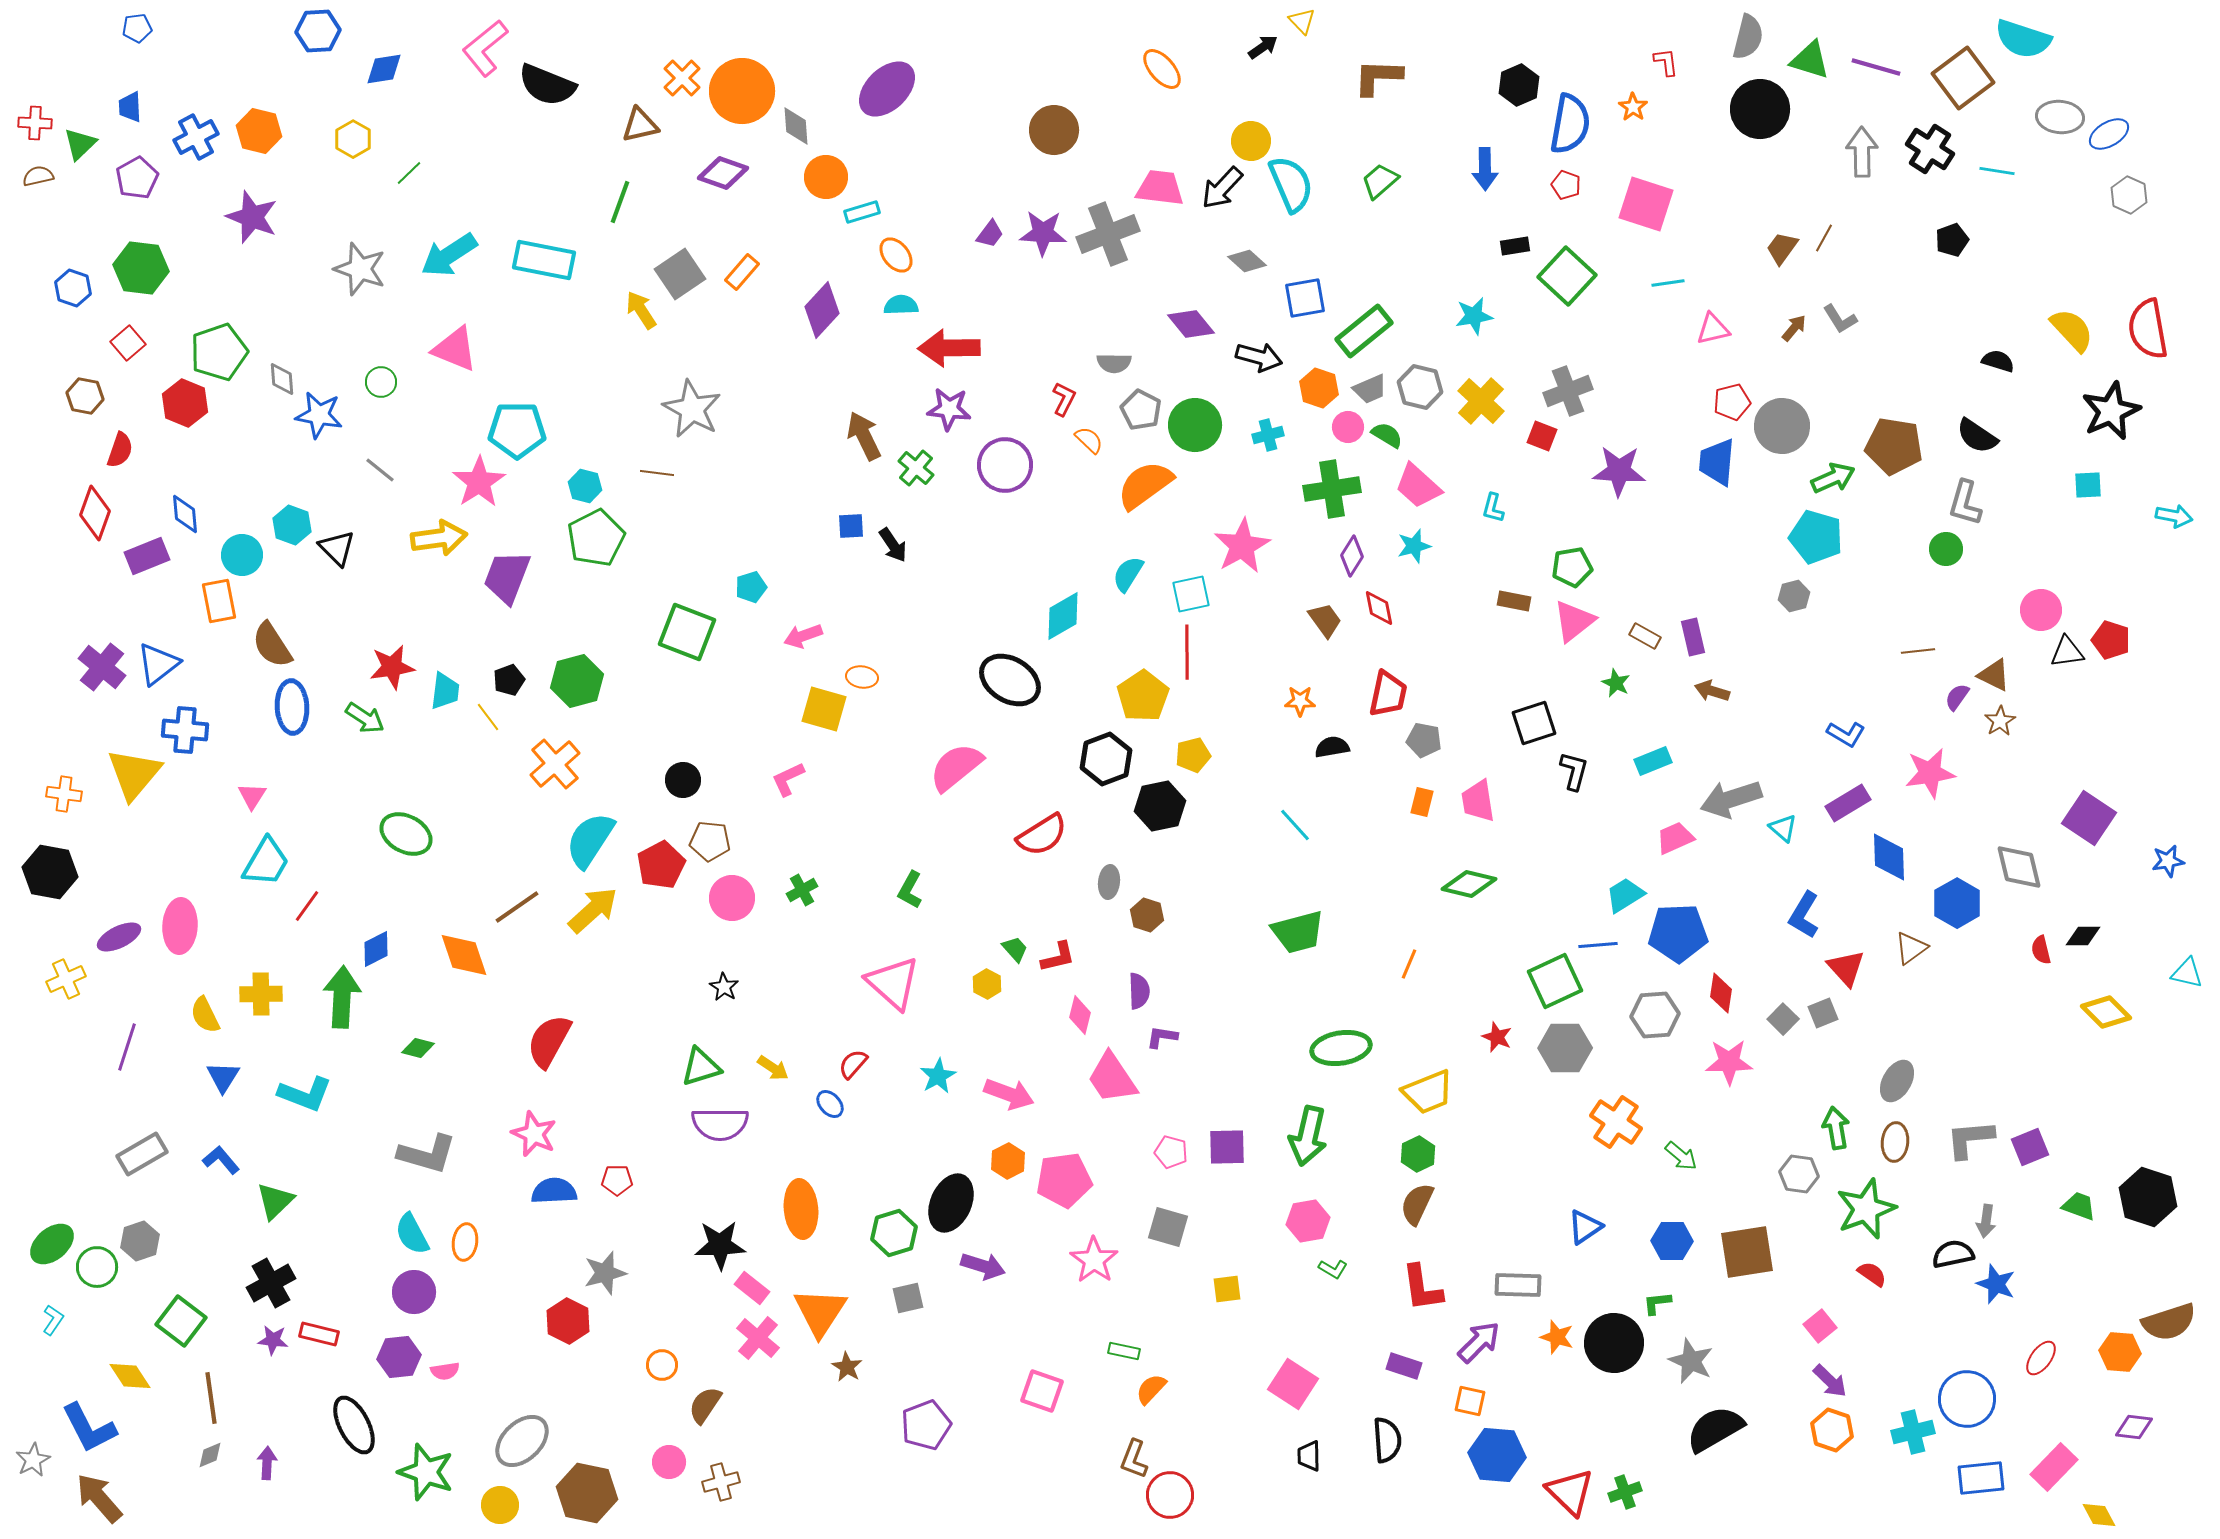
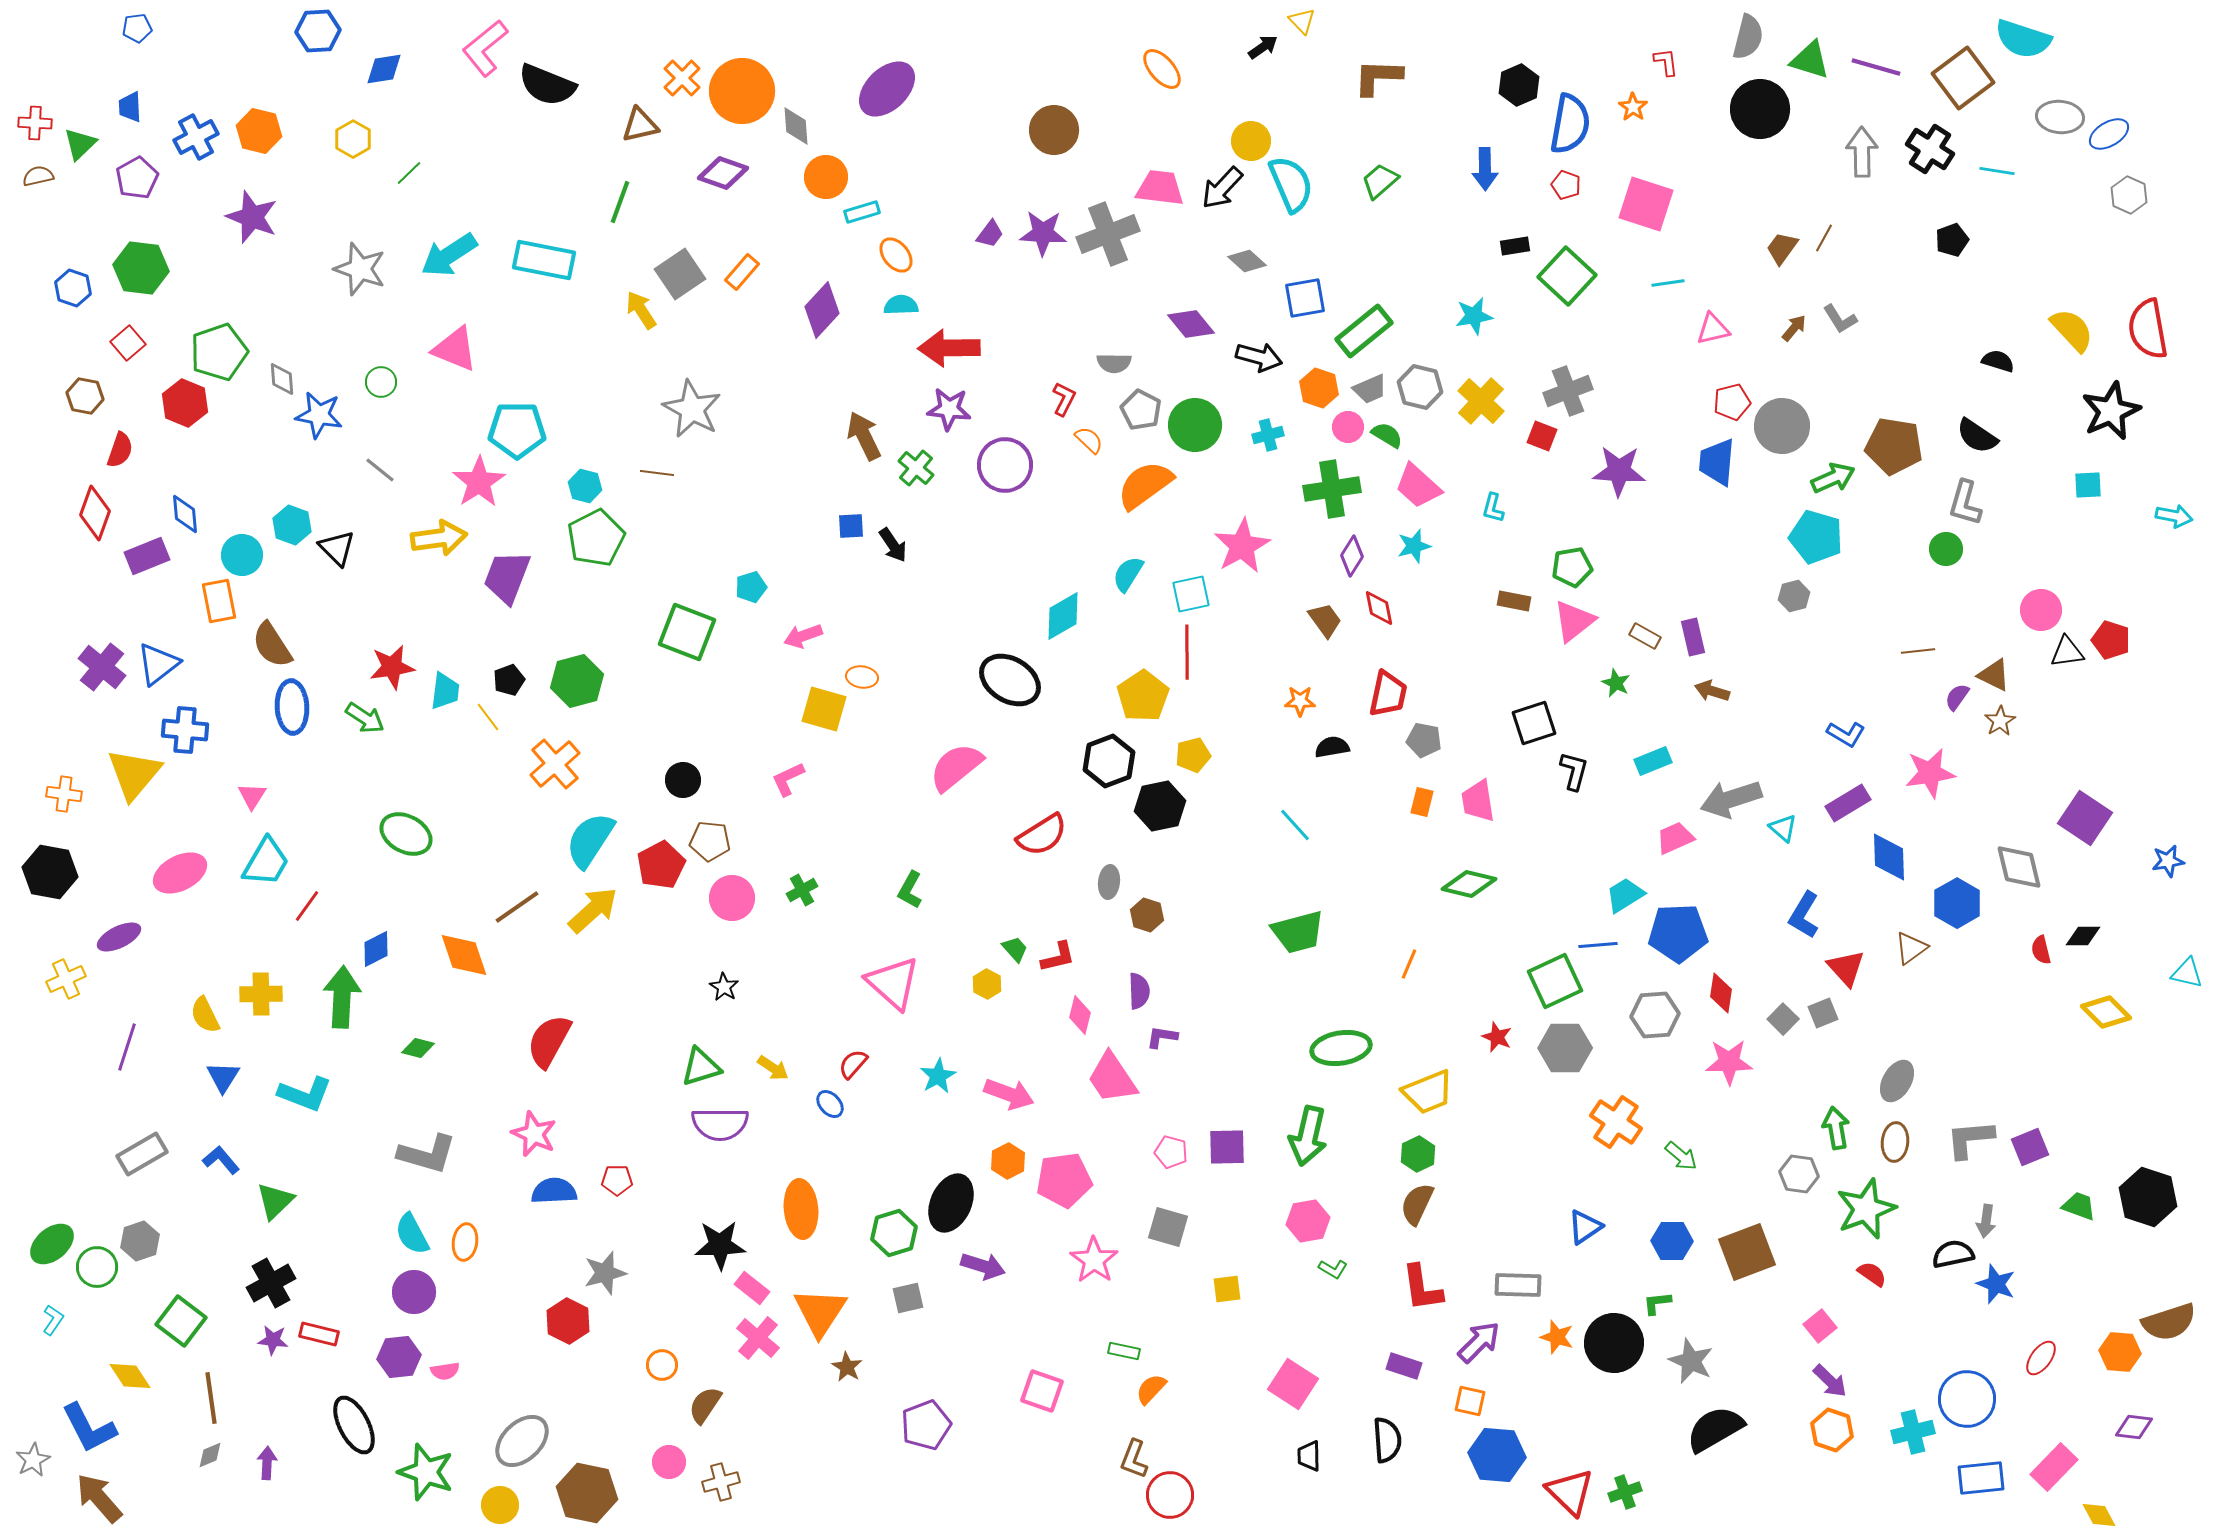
black hexagon at (1106, 759): moved 3 px right, 2 px down
purple square at (2089, 818): moved 4 px left
pink ellipse at (180, 926): moved 53 px up; rotated 60 degrees clockwise
brown square at (1747, 1252): rotated 12 degrees counterclockwise
